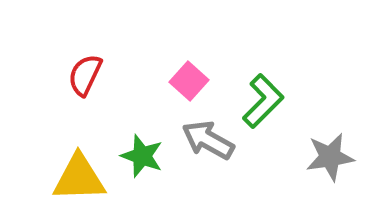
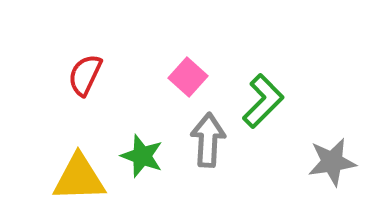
pink square: moved 1 px left, 4 px up
gray arrow: rotated 64 degrees clockwise
gray star: moved 2 px right, 5 px down
